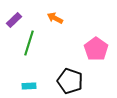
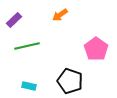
orange arrow: moved 5 px right, 3 px up; rotated 63 degrees counterclockwise
green line: moved 2 px left, 3 px down; rotated 60 degrees clockwise
cyan rectangle: rotated 16 degrees clockwise
